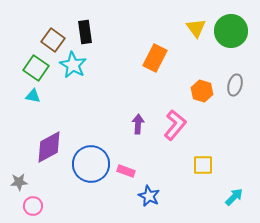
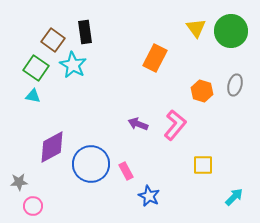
purple arrow: rotated 72 degrees counterclockwise
purple diamond: moved 3 px right
pink rectangle: rotated 42 degrees clockwise
